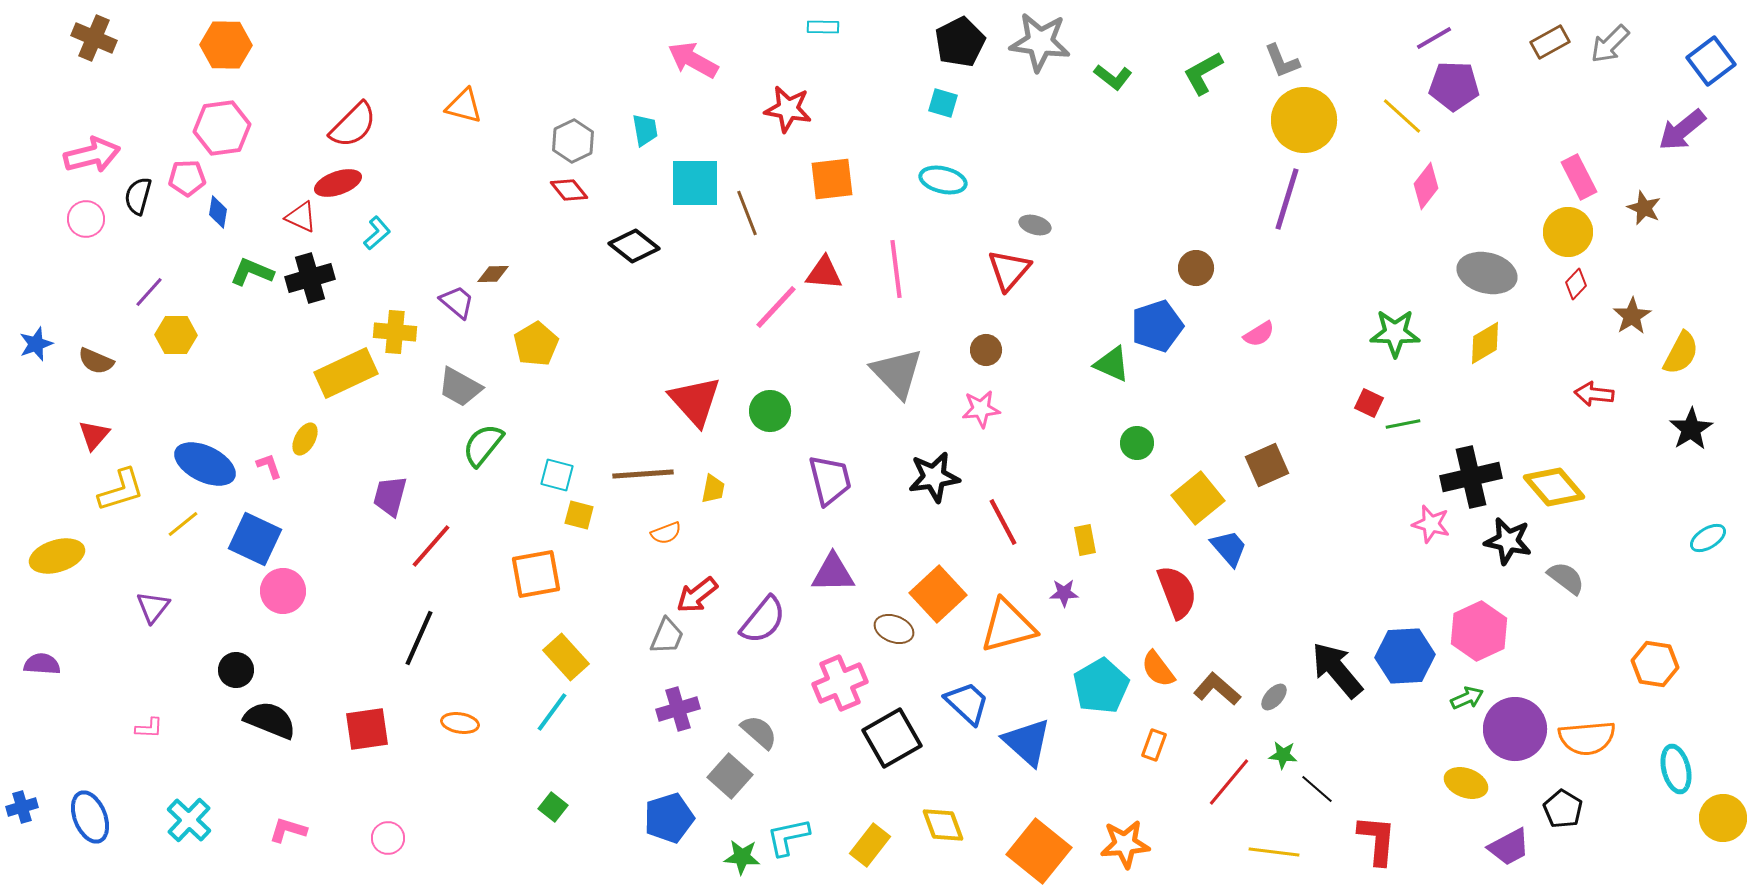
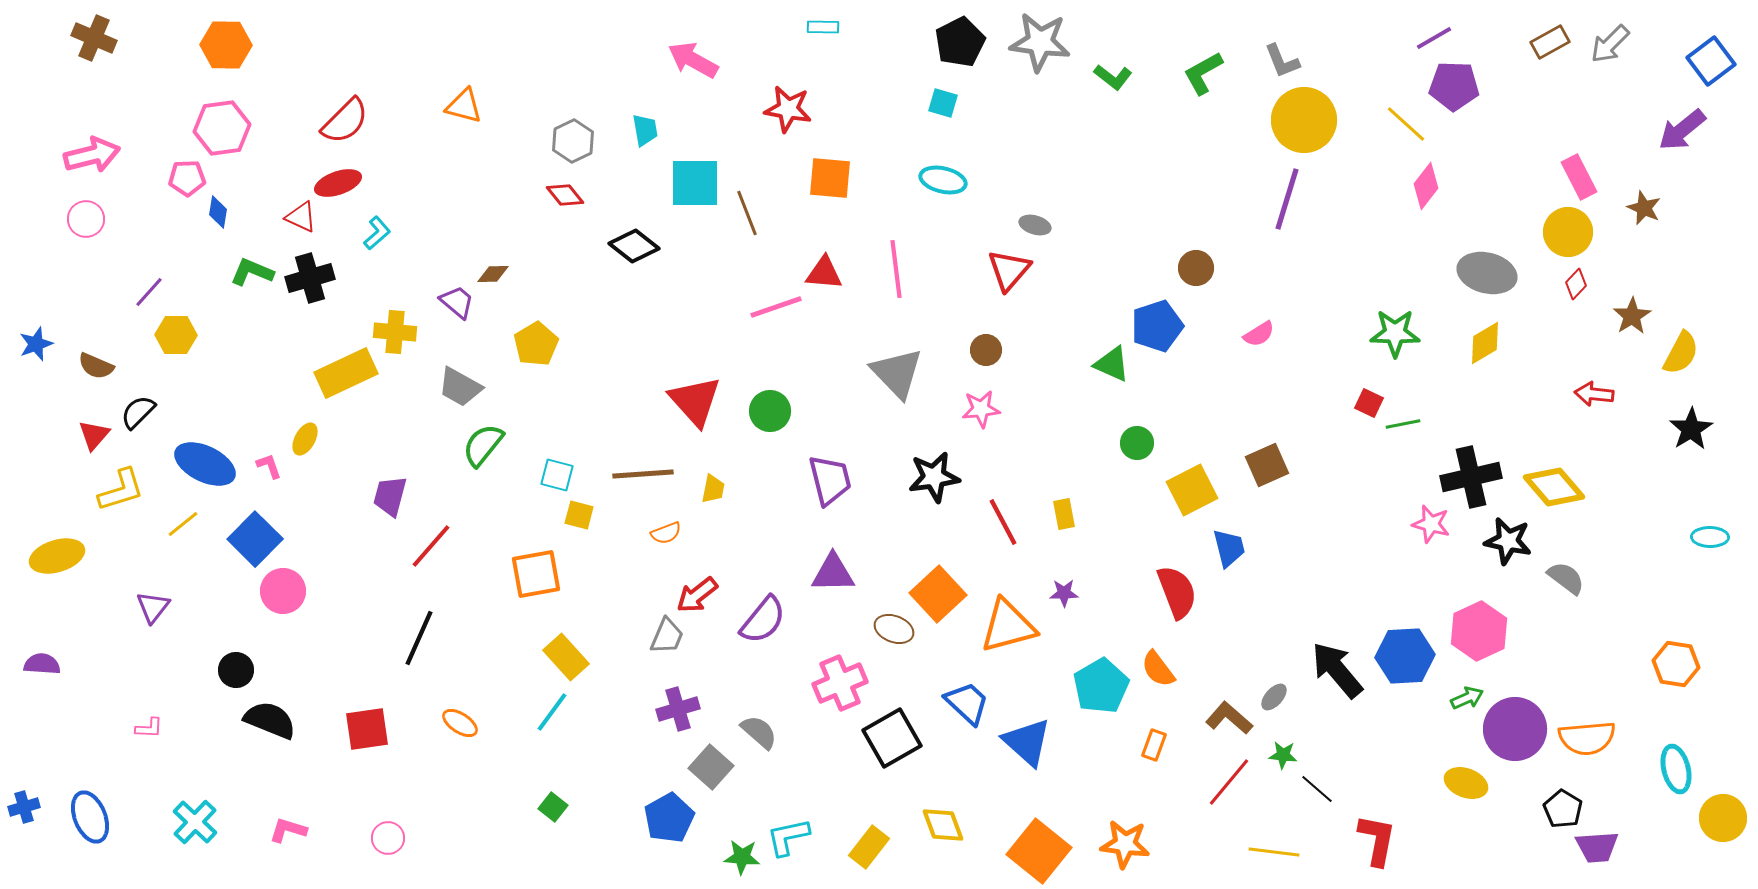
yellow line at (1402, 116): moved 4 px right, 8 px down
red semicircle at (353, 125): moved 8 px left, 4 px up
orange square at (832, 179): moved 2 px left, 1 px up; rotated 12 degrees clockwise
red diamond at (569, 190): moved 4 px left, 5 px down
black semicircle at (138, 196): moved 216 px down; rotated 30 degrees clockwise
pink line at (776, 307): rotated 28 degrees clockwise
brown semicircle at (96, 361): moved 5 px down
yellow square at (1198, 498): moved 6 px left, 8 px up; rotated 12 degrees clockwise
cyan ellipse at (1708, 538): moved 2 px right, 1 px up; rotated 33 degrees clockwise
blue square at (255, 539): rotated 20 degrees clockwise
yellow rectangle at (1085, 540): moved 21 px left, 26 px up
blue trapezoid at (1229, 548): rotated 27 degrees clockwise
orange hexagon at (1655, 664): moved 21 px right
brown L-shape at (1217, 689): moved 12 px right, 29 px down
orange ellipse at (460, 723): rotated 24 degrees clockwise
gray square at (730, 776): moved 19 px left, 9 px up
blue cross at (22, 807): moved 2 px right
blue pentagon at (669, 818): rotated 12 degrees counterclockwise
cyan cross at (189, 820): moved 6 px right, 2 px down
red L-shape at (1377, 840): rotated 6 degrees clockwise
orange star at (1125, 844): rotated 12 degrees clockwise
yellow rectangle at (870, 845): moved 1 px left, 2 px down
purple trapezoid at (1509, 847): moved 88 px right; rotated 24 degrees clockwise
